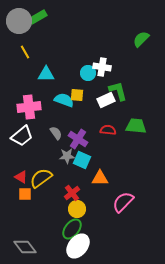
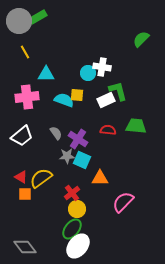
pink cross: moved 2 px left, 10 px up
